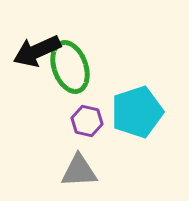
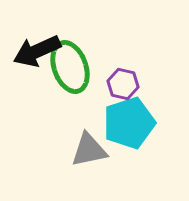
cyan pentagon: moved 8 px left, 11 px down
purple hexagon: moved 36 px right, 37 px up
gray triangle: moved 10 px right, 21 px up; rotated 9 degrees counterclockwise
